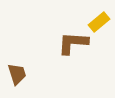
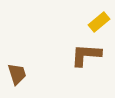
brown L-shape: moved 13 px right, 12 px down
